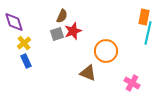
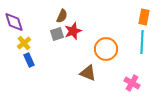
cyan line: moved 6 px left, 9 px down; rotated 10 degrees counterclockwise
orange circle: moved 2 px up
blue rectangle: moved 3 px right, 1 px up
